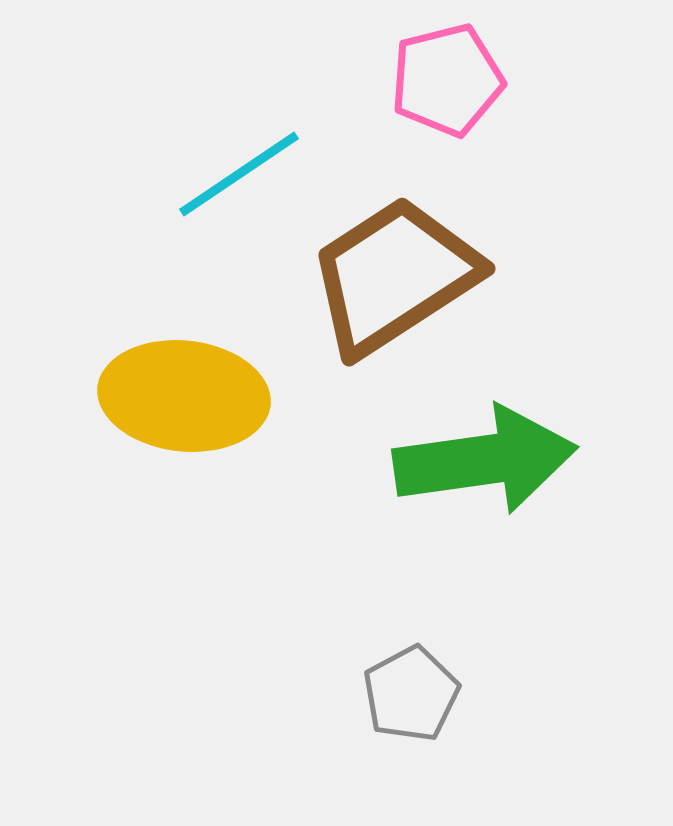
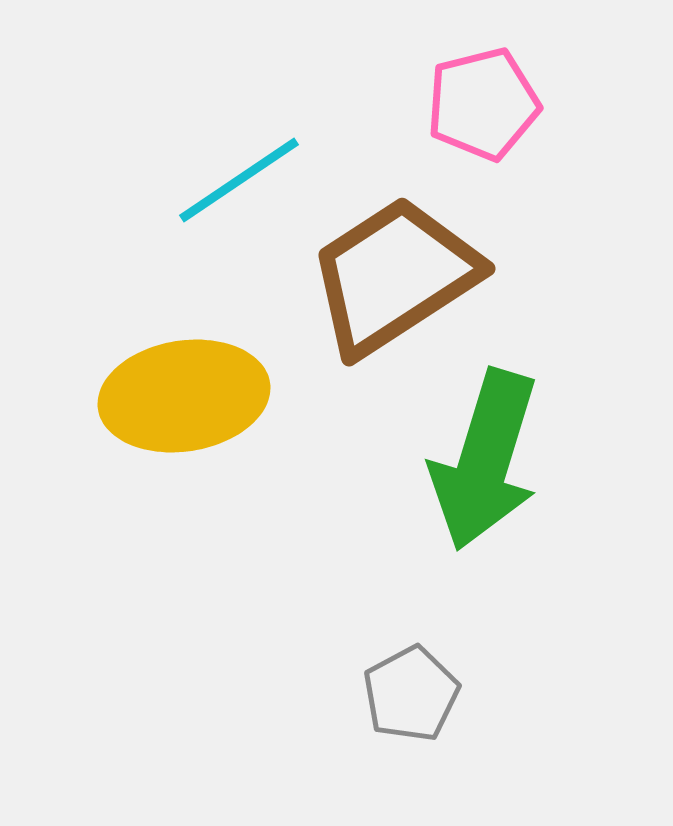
pink pentagon: moved 36 px right, 24 px down
cyan line: moved 6 px down
yellow ellipse: rotated 15 degrees counterclockwise
green arrow: rotated 115 degrees clockwise
